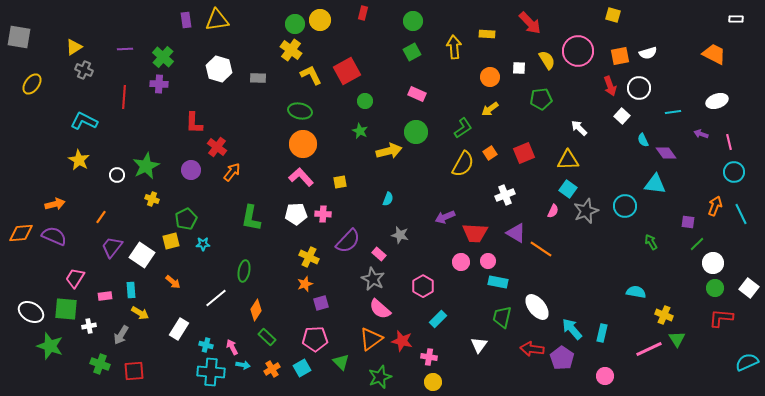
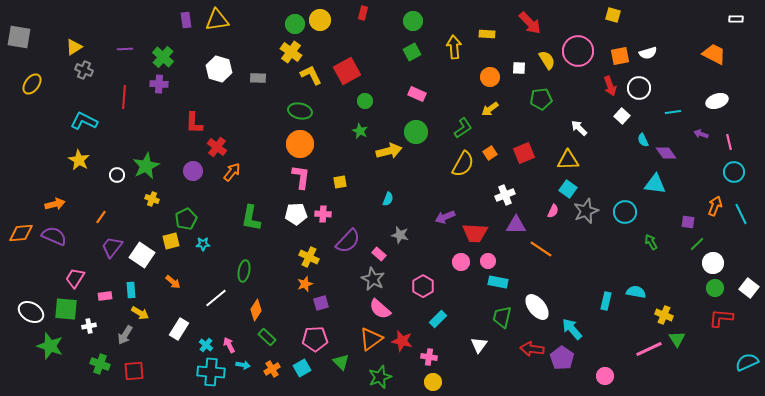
yellow cross at (291, 50): moved 2 px down
orange circle at (303, 144): moved 3 px left
purple circle at (191, 170): moved 2 px right, 1 px down
pink L-shape at (301, 177): rotated 50 degrees clockwise
cyan circle at (625, 206): moved 6 px down
purple triangle at (516, 233): moved 8 px up; rotated 30 degrees counterclockwise
cyan rectangle at (602, 333): moved 4 px right, 32 px up
gray arrow at (121, 335): moved 4 px right
cyan cross at (206, 345): rotated 24 degrees clockwise
pink arrow at (232, 347): moved 3 px left, 2 px up
